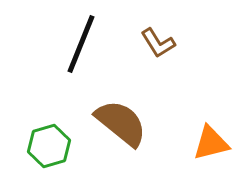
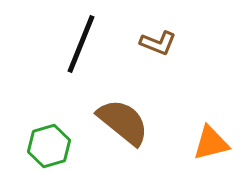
brown L-shape: rotated 36 degrees counterclockwise
brown semicircle: moved 2 px right, 1 px up
